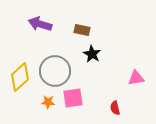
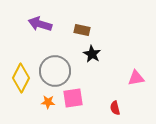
yellow diamond: moved 1 px right, 1 px down; rotated 20 degrees counterclockwise
